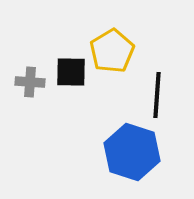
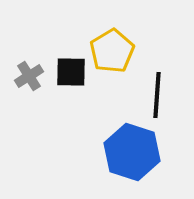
gray cross: moved 1 px left, 6 px up; rotated 36 degrees counterclockwise
